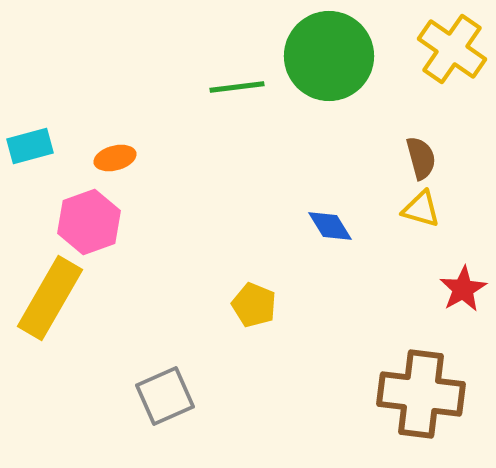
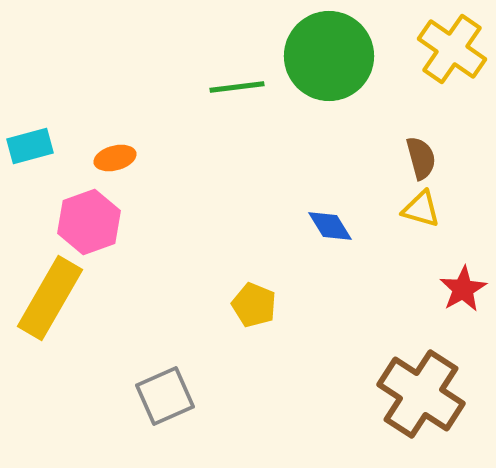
brown cross: rotated 26 degrees clockwise
